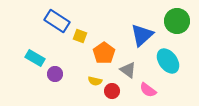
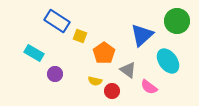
cyan rectangle: moved 1 px left, 5 px up
pink semicircle: moved 1 px right, 3 px up
